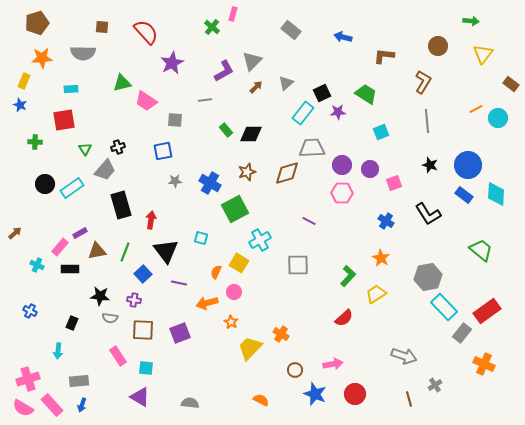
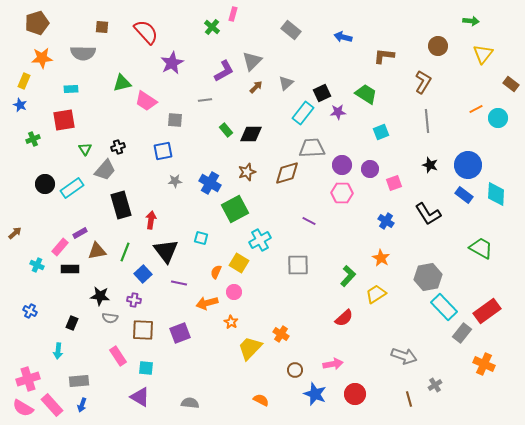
green cross at (35, 142): moved 2 px left, 3 px up; rotated 24 degrees counterclockwise
green trapezoid at (481, 250): moved 2 px up; rotated 10 degrees counterclockwise
